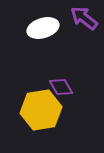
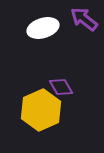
purple arrow: moved 1 px down
yellow hexagon: rotated 15 degrees counterclockwise
